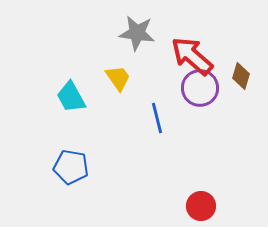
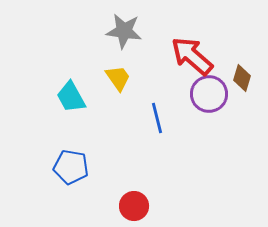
gray star: moved 13 px left, 2 px up
brown diamond: moved 1 px right, 2 px down
purple circle: moved 9 px right, 6 px down
red circle: moved 67 px left
